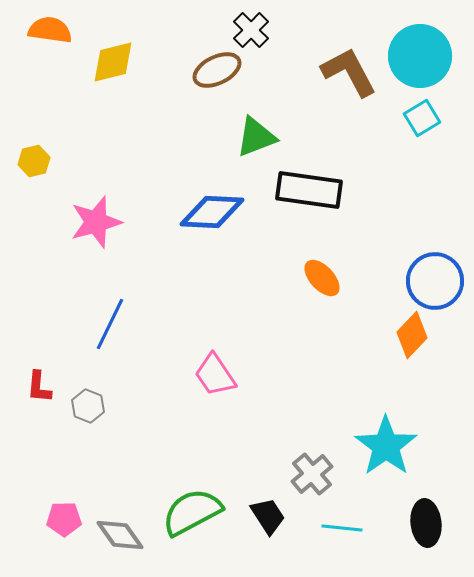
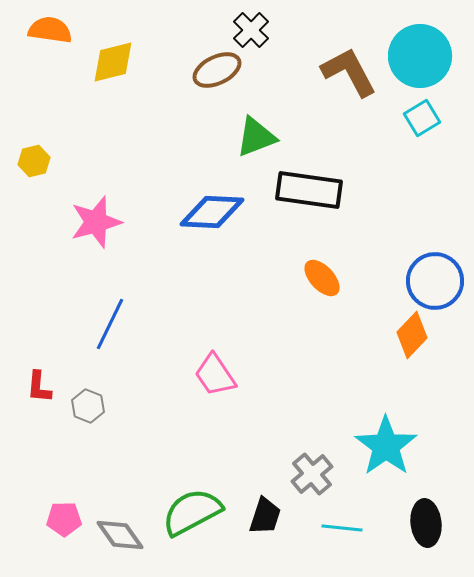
black trapezoid: moved 3 px left; rotated 51 degrees clockwise
